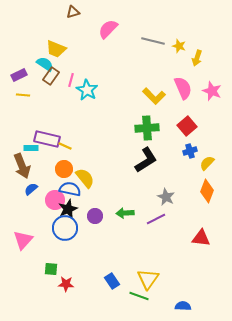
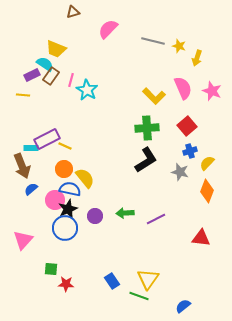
purple rectangle at (19, 75): moved 13 px right
purple rectangle at (47, 139): rotated 40 degrees counterclockwise
gray star at (166, 197): moved 14 px right, 25 px up; rotated 12 degrees counterclockwise
blue semicircle at (183, 306): rotated 42 degrees counterclockwise
